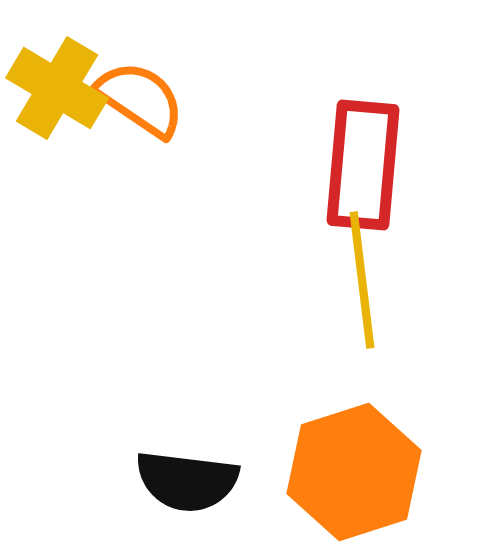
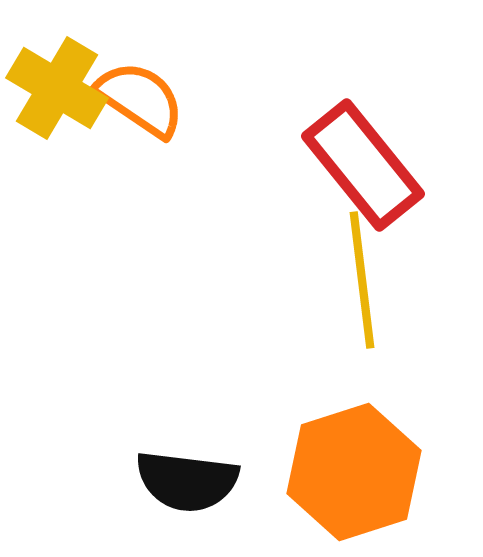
red rectangle: rotated 44 degrees counterclockwise
